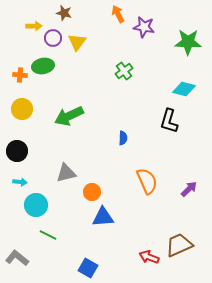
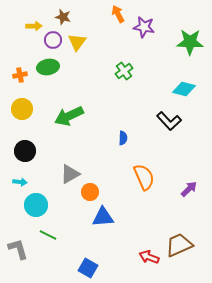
brown star: moved 1 px left, 4 px down
purple circle: moved 2 px down
green star: moved 2 px right
green ellipse: moved 5 px right, 1 px down
orange cross: rotated 16 degrees counterclockwise
black L-shape: rotated 60 degrees counterclockwise
black circle: moved 8 px right
gray triangle: moved 4 px right, 1 px down; rotated 15 degrees counterclockwise
orange semicircle: moved 3 px left, 4 px up
orange circle: moved 2 px left
gray L-shape: moved 1 px right, 9 px up; rotated 35 degrees clockwise
